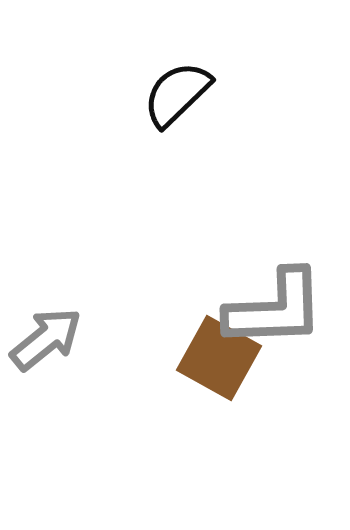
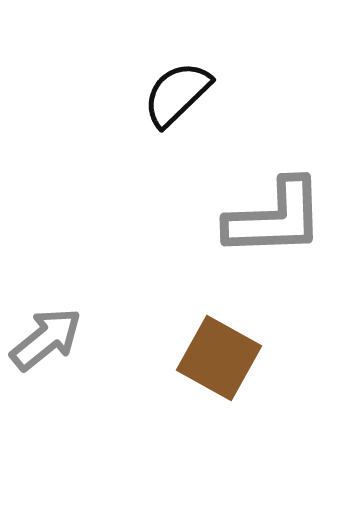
gray L-shape: moved 91 px up
